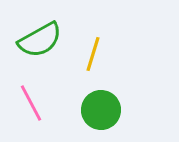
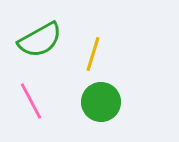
pink line: moved 2 px up
green circle: moved 8 px up
